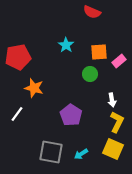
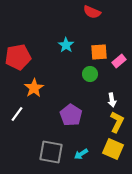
orange star: rotated 24 degrees clockwise
